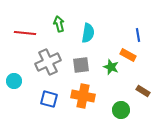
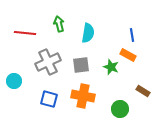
blue line: moved 6 px left
green circle: moved 1 px left, 1 px up
